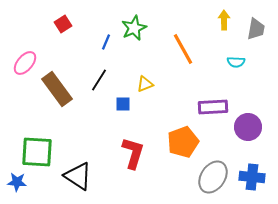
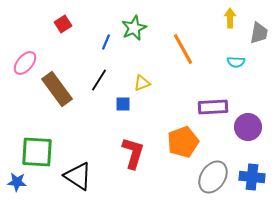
yellow arrow: moved 6 px right, 2 px up
gray trapezoid: moved 3 px right, 4 px down
yellow triangle: moved 3 px left, 1 px up
